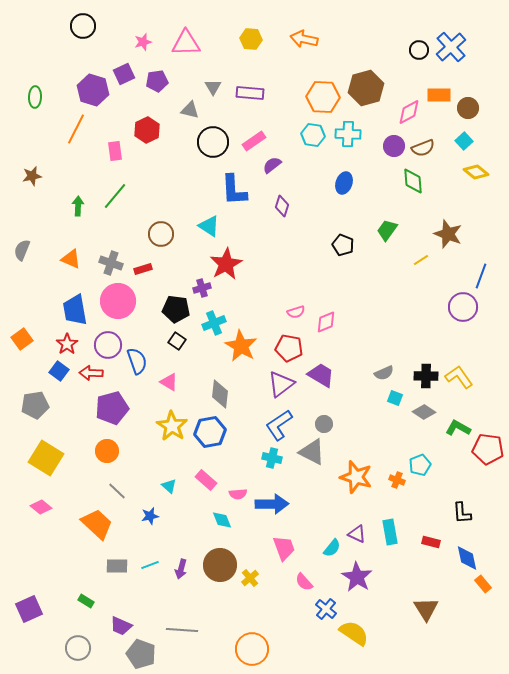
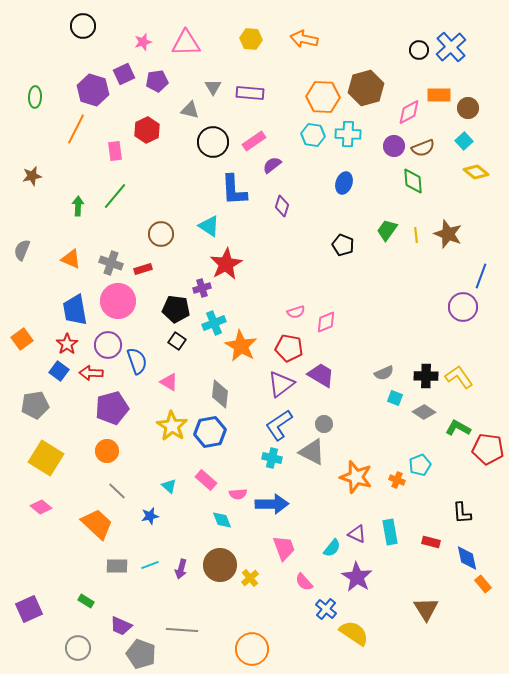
yellow line at (421, 260): moved 5 px left, 25 px up; rotated 63 degrees counterclockwise
